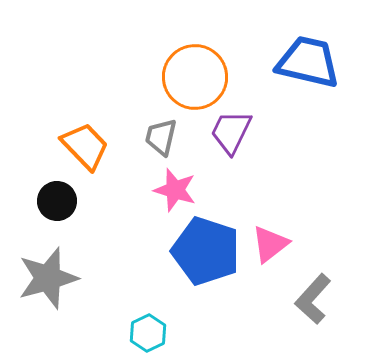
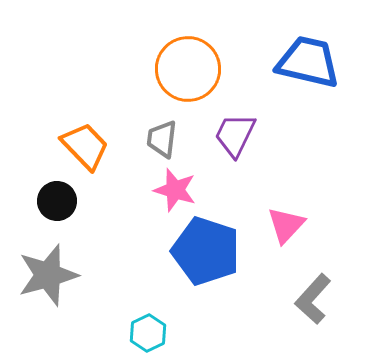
orange circle: moved 7 px left, 8 px up
purple trapezoid: moved 4 px right, 3 px down
gray trapezoid: moved 1 px right, 2 px down; rotated 6 degrees counterclockwise
pink triangle: moved 16 px right, 19 px up; rotated 9 degrees counterclockwise
gray star: moved 3 px up
